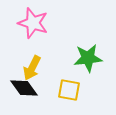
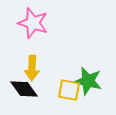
green star: moved 23 px down; rotated 20 degrees clockwise
yellow arrow: rotated 25 degrees counterclockwise
black diamond: moved 1 px down
